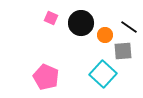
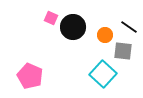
black circle: moved 8 px left, 4 px down
gray square: rotated 12 degrees clockwise
pink pentagon: moved 16 px left, 1 px up
